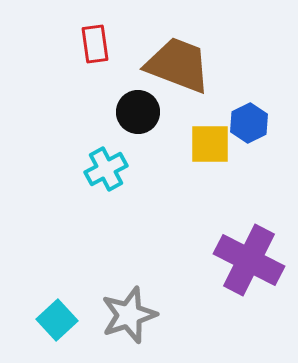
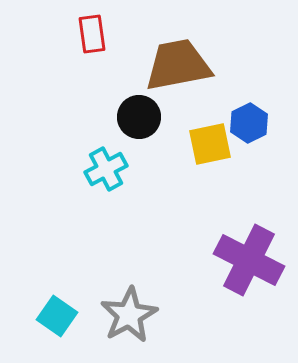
red rectangle: moved 3 px left, 10 px up
brown trapezoid: rotated 32 degrees counterclockwise
black circle: moved 1 px right, 5 px down
yellow square: rotated 12 degrees counterclockwise
gray star: rotated 10 degrees counterclockwise
cyan square: moved 4 px up; rotated 12 degrees counterclockwise
